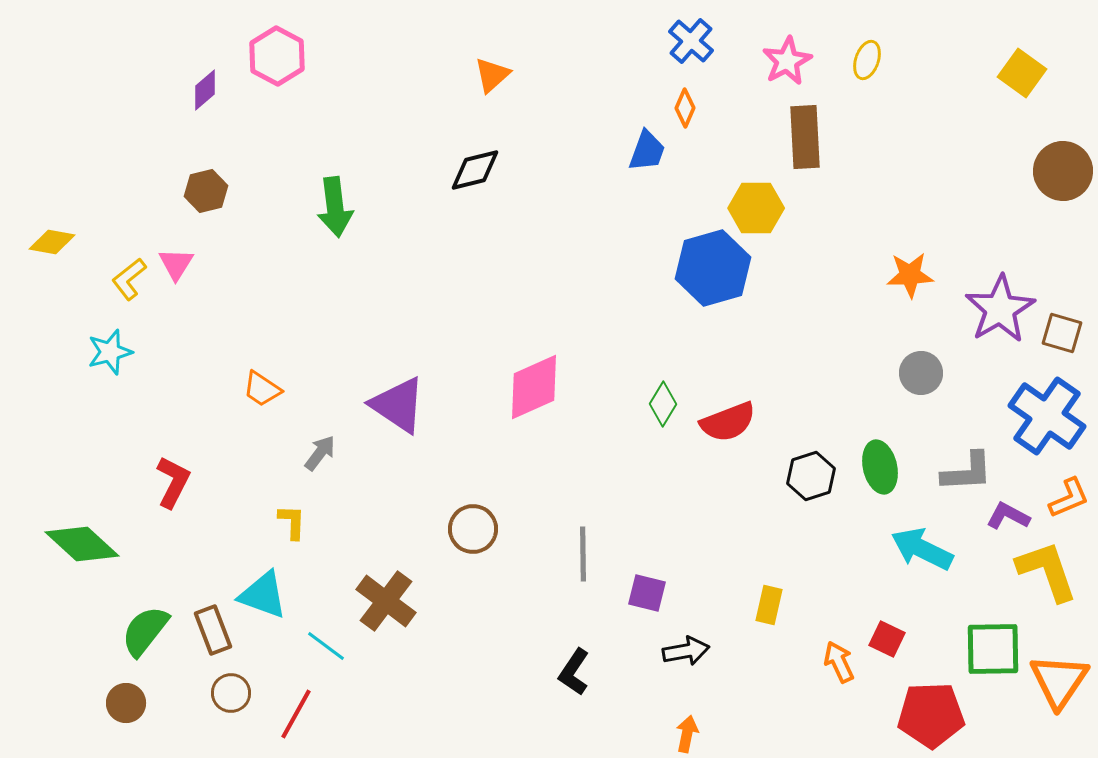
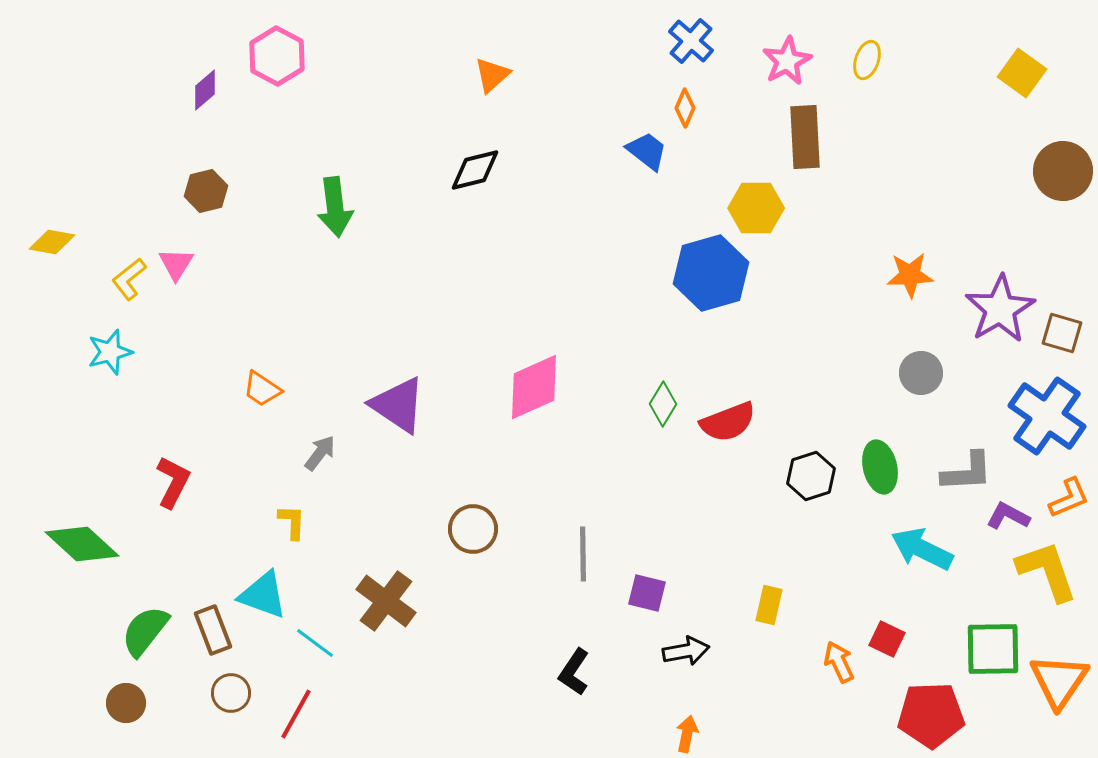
blue trapezoid at (647, 151): rotated 72 degrees counterclockwise
blue hexagon at (713, 268): moved 2 px left, 5 px down
cyan line at (326, 646): moved 11 px left, 3 px up
